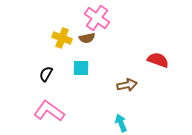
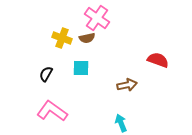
pink L-shape: moved 3 px right
